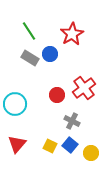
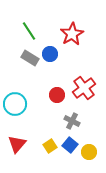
yellow square: rotated 32 degrees clockwise
yellow circle: moved 2 px left, 1 px up
